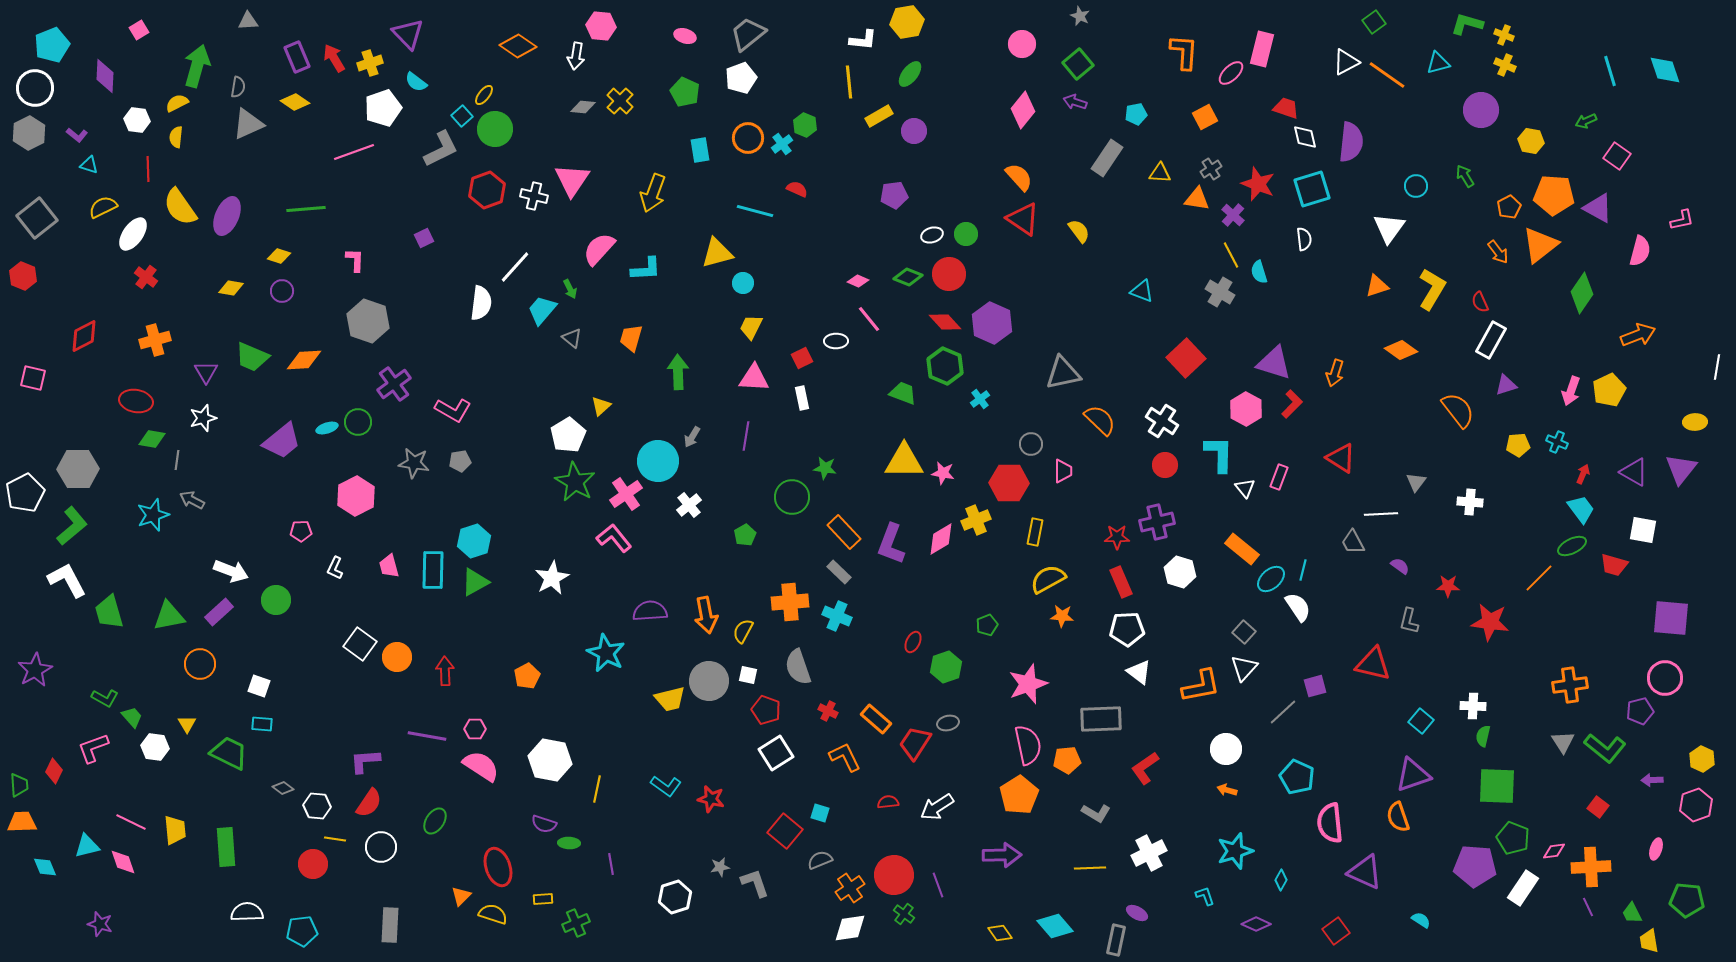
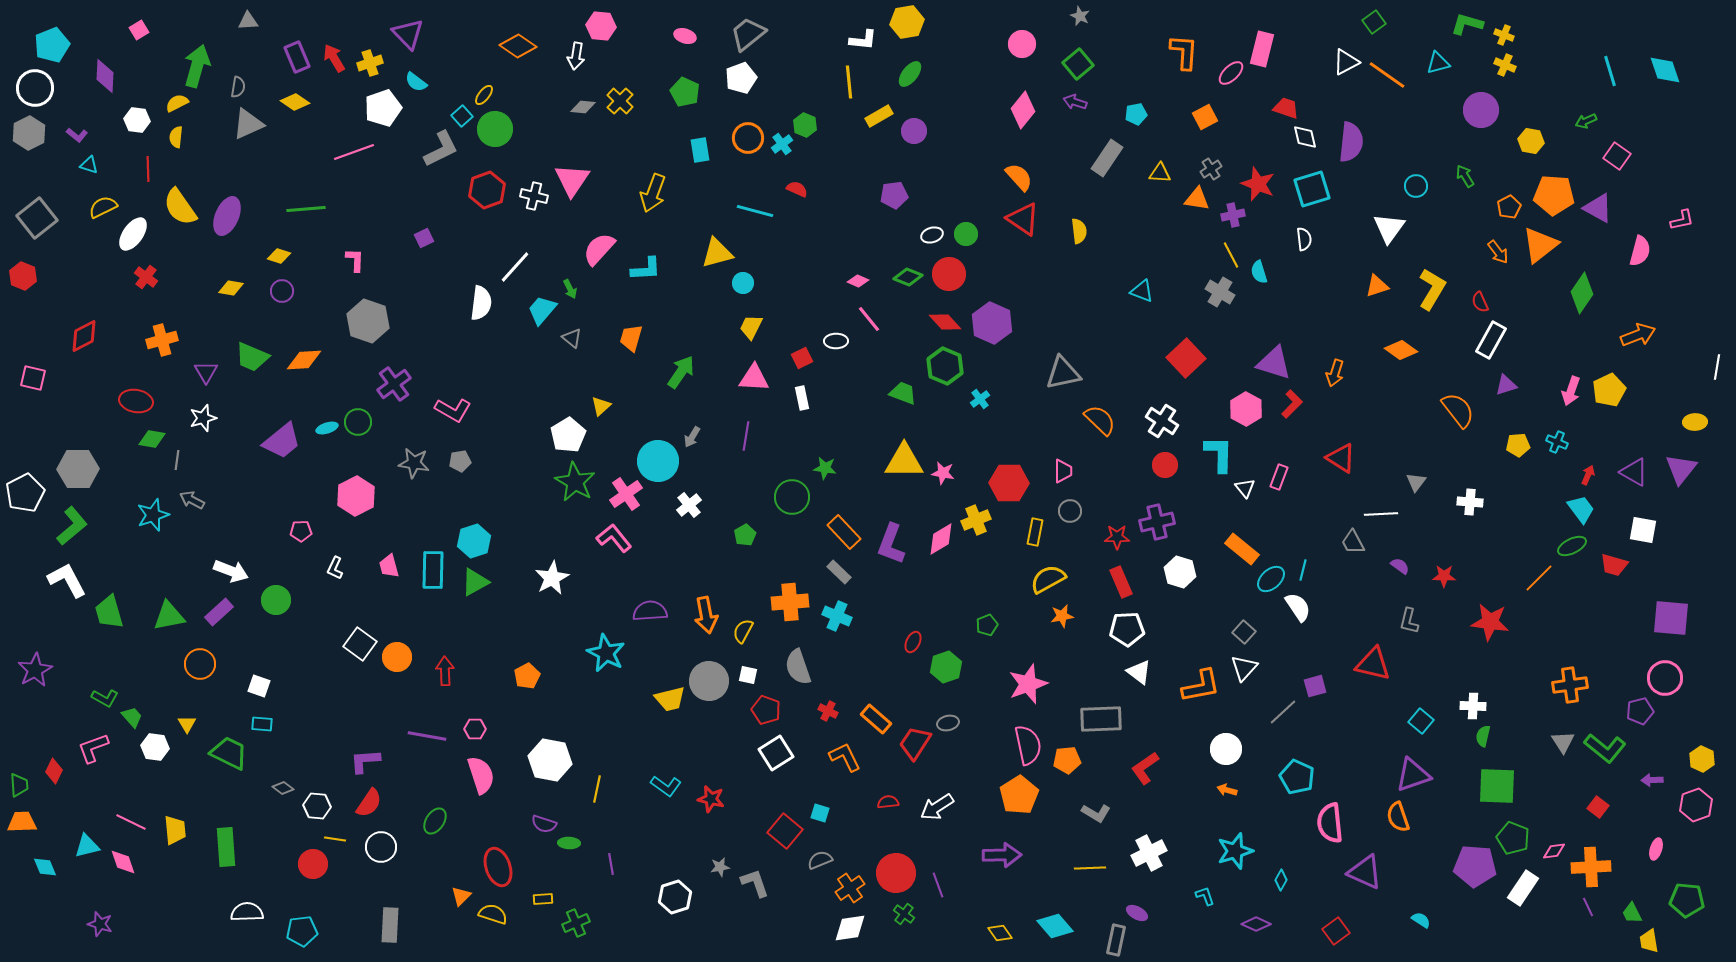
purple cross at (1233, 215): rotated 35 degrees clockwise
yellow semicircle at (1079, 231): rotated 30 degrees clockwise
orange cross at (155, 340): moved 7 px right
green arrow at (678, 372): moved 3 px right; rotated 36 degrees clockwise
gray circle at (1031, 444): moved 39 px right, 67 px down
red arrow at (1583, 474): moved 5 px right, 1 px down
red star at (1448, 586): moved 4 px left, 10 px up
orange star at (1062, 616): rotated 15 degrees counterclockwise
pink semicircle at (481, 766): moved 9 px down; rotated 39 degrees clockwise
red circle at (894, 875): moved 2 px right, 2 px up
